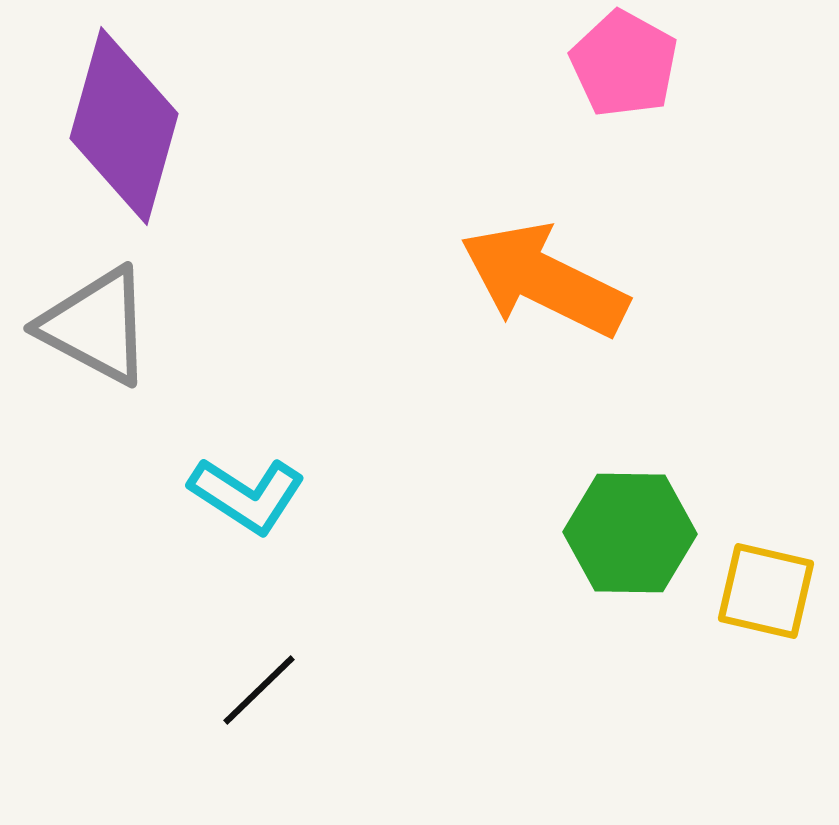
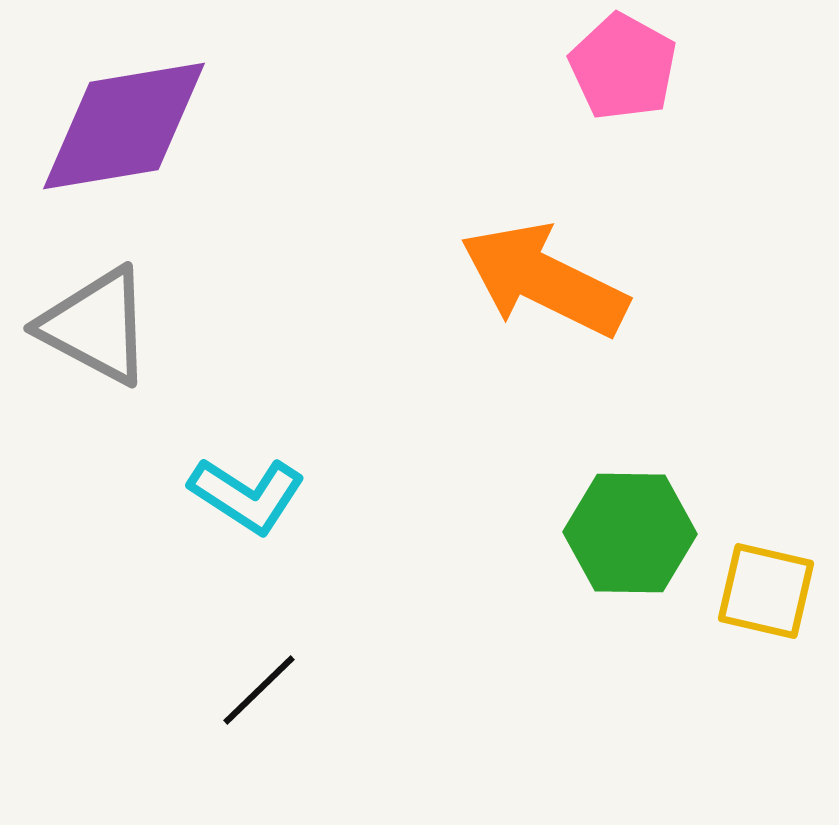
pink pentagon: moved 1 px left, 3 px down
purple diamond: rotated 65 degrees clockwise
